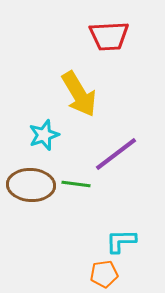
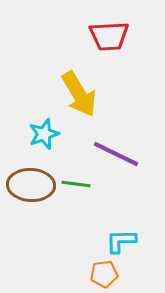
cyan star: moved 1 px up
purple line: rotated 63 degrees clockwise
